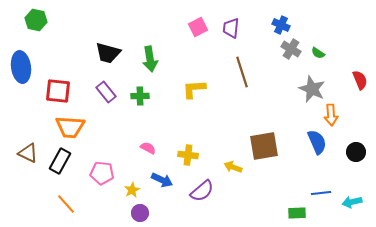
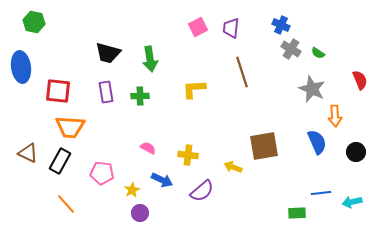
green hexagon: moved 2 px left, 2 px down
purple rectangle: rotated 30 degrees clockwise
orange arrow: moved 4 px right, 1 px down
